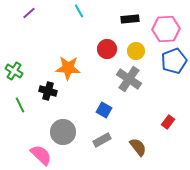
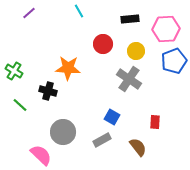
red circle: moved 4 px left, 5 px up
green line: rotated 21 degrees counterclockwise
blue square: moved 8 px right, 7 px down
red rectangle: moved 13 px left; rotated 32 degrees counterclockwise
